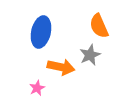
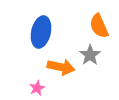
gray star: rotated 10 degrees counterclockwise
